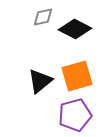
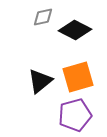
black diamond: moved 1 px down
orange square: moved 1 px right, 1 px down
